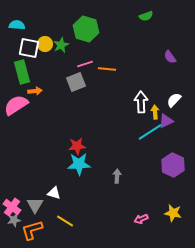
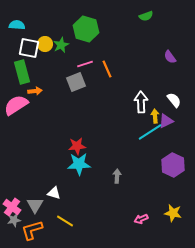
orange line: rotated 60 degrees clockwise
white semicircle: rotated 98 degrees clockwise
yellow arrow: moved 4 px down
